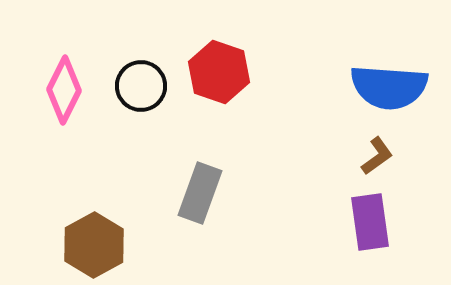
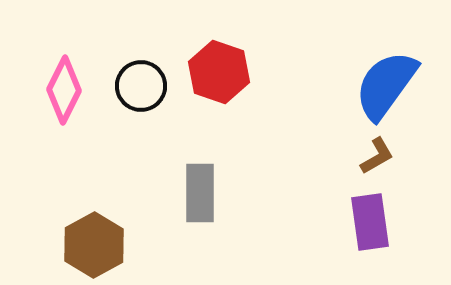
blue semicircle: moved 3 px left, 2 px up; rotated 122 degrees clockwise
brown L-shape: rotated 6 degrees clockwise
gray rectangle: rotated 20 degrees counterclockwise
